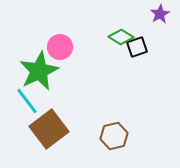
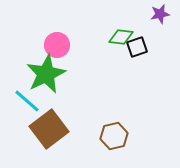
purple star: rotated 18 degrees clockwise
green diamond: rotated 25 degrees counterclockwise
pink circle: moved 3 px left, 2 px up
green star: moved 7 px right, 3 px down
cyan line: rotated 12 degrees counterclockwise
